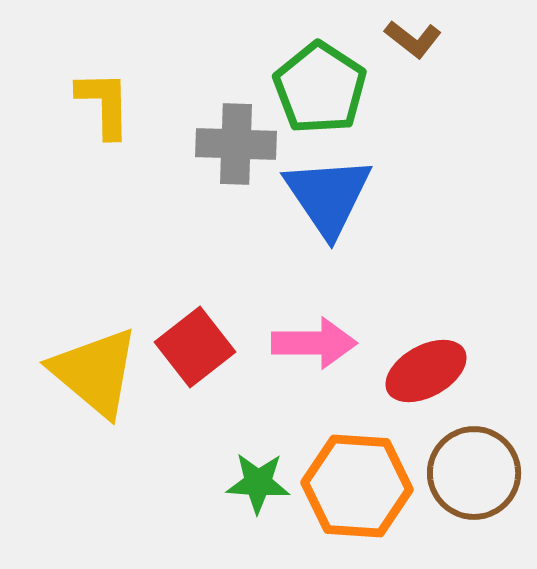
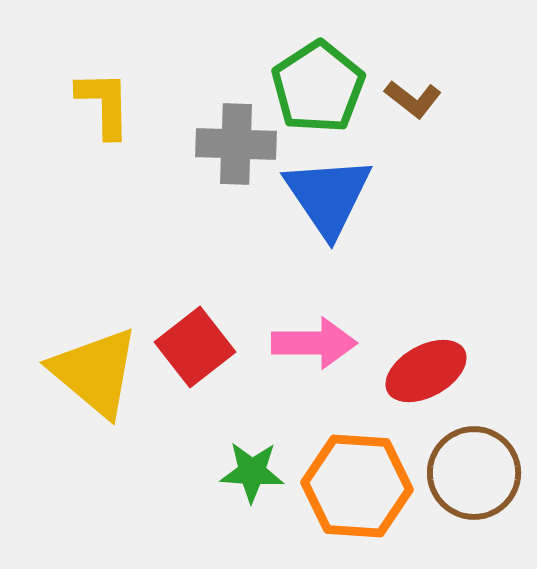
brown L-shape: moved 60 px down
green pentagon: moved 2 px left, 1 px up; rotated 6 degrees clockwise
green star: moved 6 px left, 11 px up
